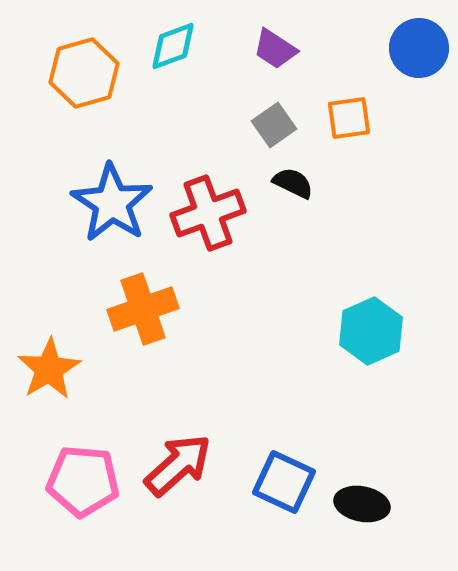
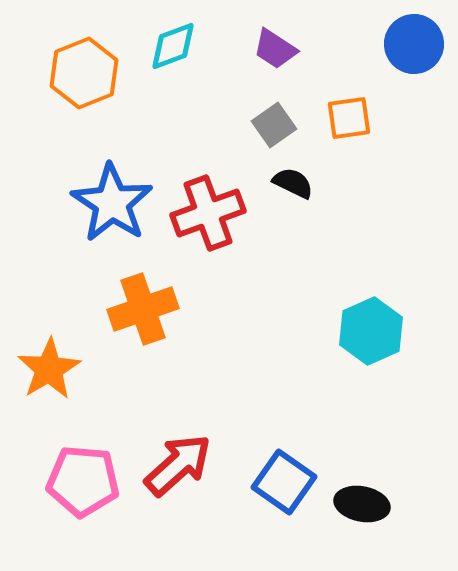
blue circle: moved 5 px left, 4 px up
orange hexagon: rotated 6 degrees counterclockwise
blue square: rotated 10 degrees clockwise
